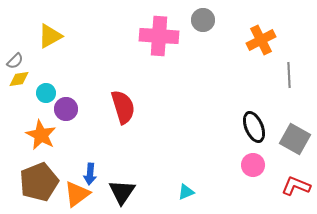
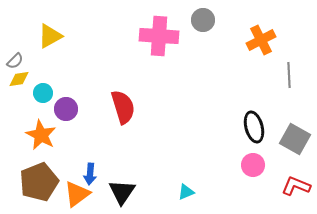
cyan circle: moved 3 px left
black ellipse: rotated 8 degrees clockwise
